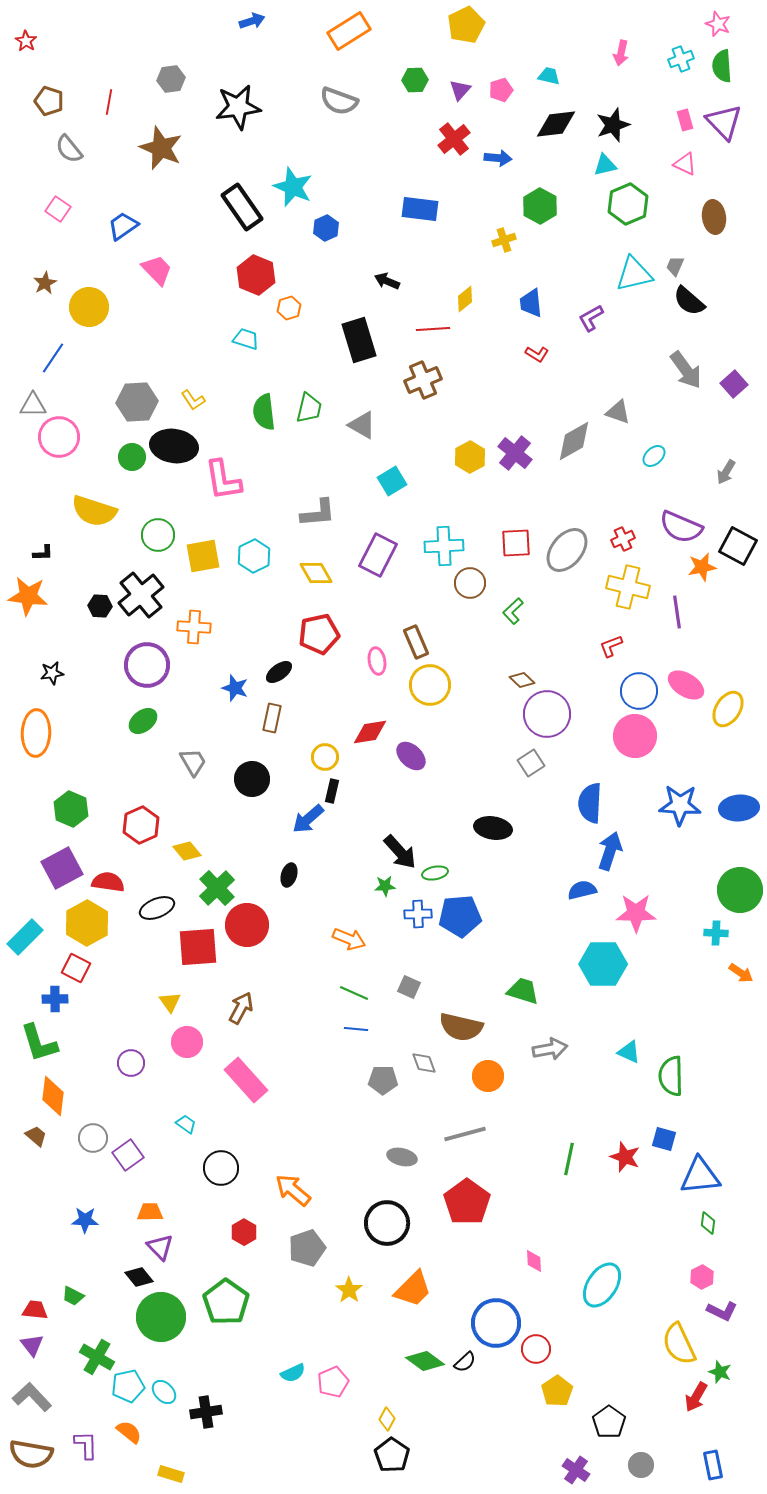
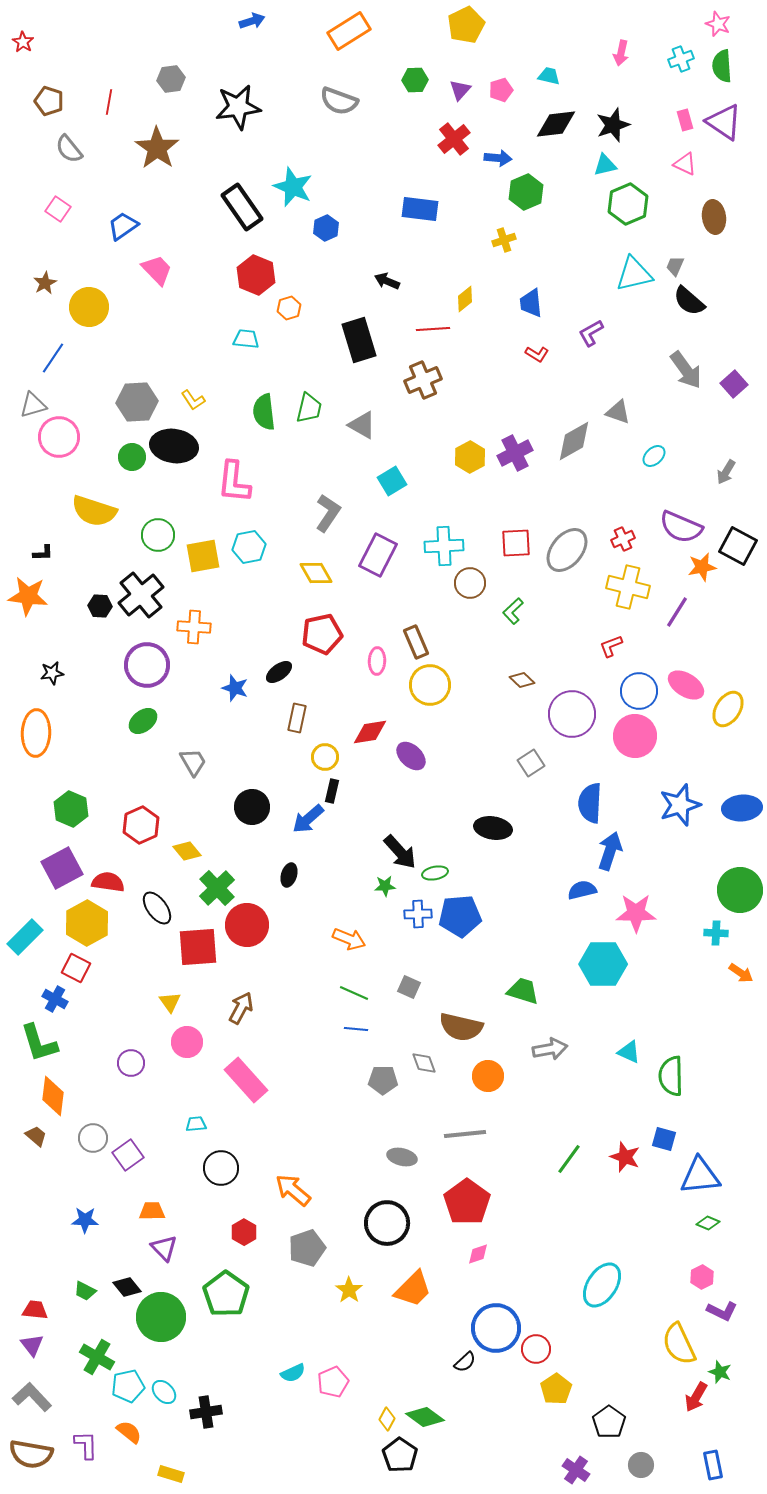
red star at (26, 41): moved 3 px left, 1 px down
purple triangle at (724, 122): rotated 12 degrees counterclockwise
brown star at (161, 148): moved 4 px left; rotated 12 degrees clockwise
green hexagon at (540, 206): moved 14 px left, 14 px up; rotated 8 degrees clockwise
purple L-shape at (591, 318): moved 15 px down
cyan trapezoid at (246, 339): rotated 12 degrees counterclockwise
gray triangle at (33, 405): rotated 16 degrees counterclockwise
purple cross at (515, 453): rotated 24 degrees clockwise
pink L-shape at (223, 480): moved 11 px right, 2 px down; rotated 15 degrees clockwise
gray L-shape at (318, 513): moved 10 px right; rotated 51 degrees counterclockwise
cyan hexagon at (254, 556): moved 5 px left, 9 px up; rotated 16 degrees clockwise
purple line at (677, 612): rotated 40 degrees clockwise
red pentagon at (319, 634): moved 3 px right
pink ellipse at (377, 661): rotated 12 degrees clockwise
purple circle at (547, 714): moved 25 px right
brown rectangle at (272, 718): moved 25 px right
black circle at (252, 779): moved 28 px down
blue star at (680, 805): rotated 21 degrees counterclockwise
blue ellipse at (739, 808): moved 3 px right
black ellipse at (157, 908): rotated 76 degrees clockwise
blue cross at (55, 999): rotated 30 degrees clockwise
cyan trapezoid at (186, 1124): moved 10 px right; rotated 40 degrees counterclockwise
gray line at (465, 1134): rotated 9 degrees clockwise
green line at (569, 1159): rotated 24 degrees clockwise
orange trapezoid at (150, 1212): moved 2 px right, 1 px up
green diamond at (708, 1223): rotated 75 degrees counterclockwise
purple triangle at (160, 1247): moved 4 px right, 1 px down
pink diamond at (534, 1261): moved 56 px left, 7 px up; rotated 75 degrees clockwise
black diamond at (139, 1277): moved 12 px left, 10 px down
green trapezoid at (73, 1296): moved 12 px right, 5 px up
green pentagon at (226, 1302): moved 8 px up
blue circle at (496, 1323): moved 5 px down
green diamond at (425, 1361): moved 56 px down
yellow pentagon at (557, 1391): moved 1 px left, 2 px up
black pentagon at (392, 1455): moved 8 px right
